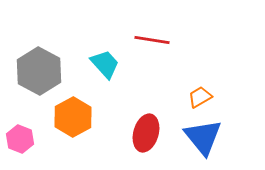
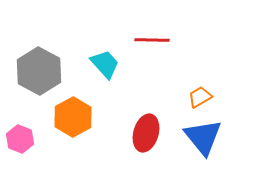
red line: rotated 8 degrees counterclockwise
